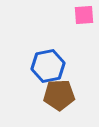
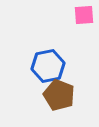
brown pentagon: rotated 24 degrees clockwise
